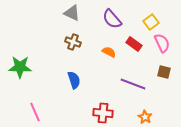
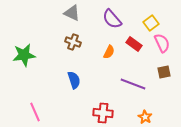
yellow square: moved 1 px down
orange semicircle: rotated 88 degrees clockwise
green star: moved 4 px right, 12 px up; rotated 10 degrees counterclockwise
brown square: rotated 24 degrees counterclockwise
